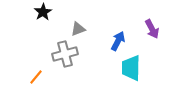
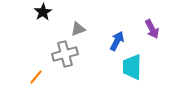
blue arrow: moved 1 px left
cyan trapezoid: moved 1 px right, 1 px up
